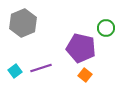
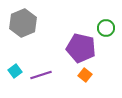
purple line: moved 7 px down
